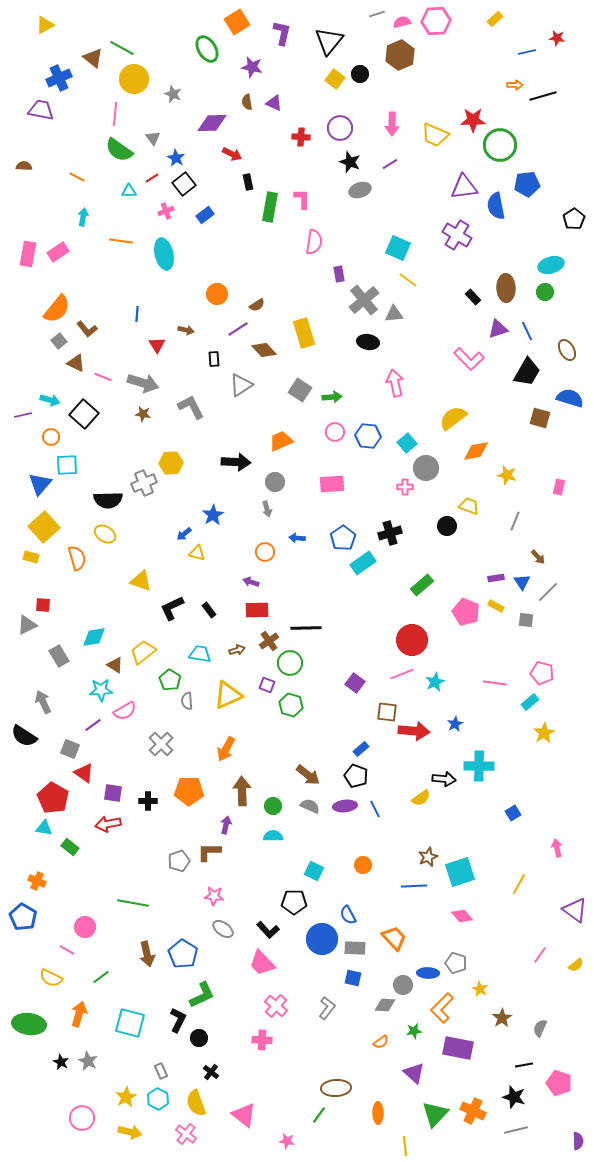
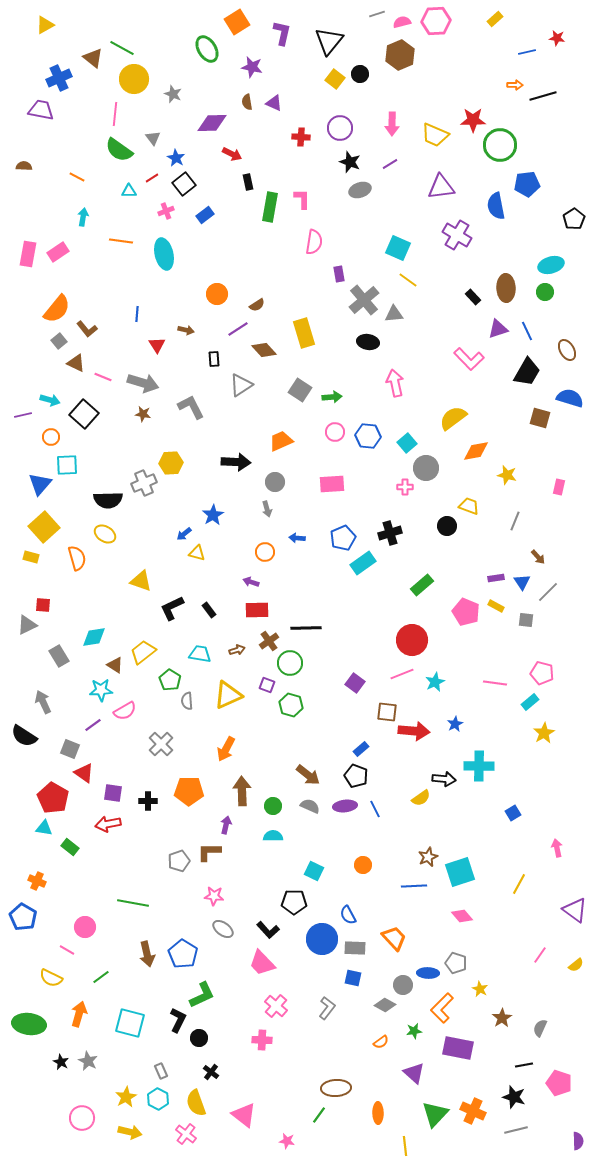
purple triangle at (464, 187): moved 23 px left
blue pentagon at (343, 538): rotated 10 degrees clockwise
gray diamond at (385, 1005): rotated 25 degrees clockwise
